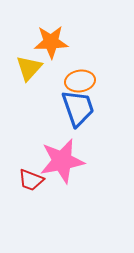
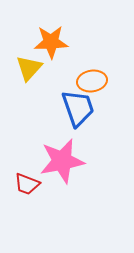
orange ellipse: moved 12 px right
red trapezoid: moved 4 px left, 4 px down
